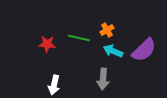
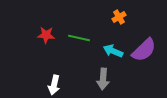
orange cross: moved 12 px right, 13 px up
red star: moved 1 px left, 9 px up
